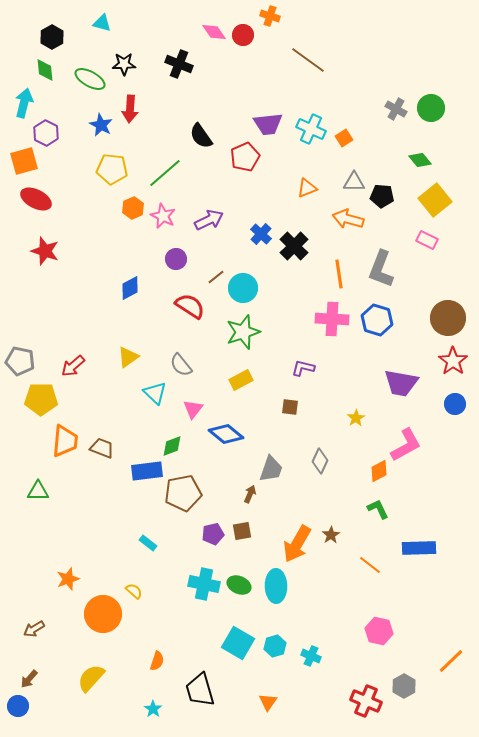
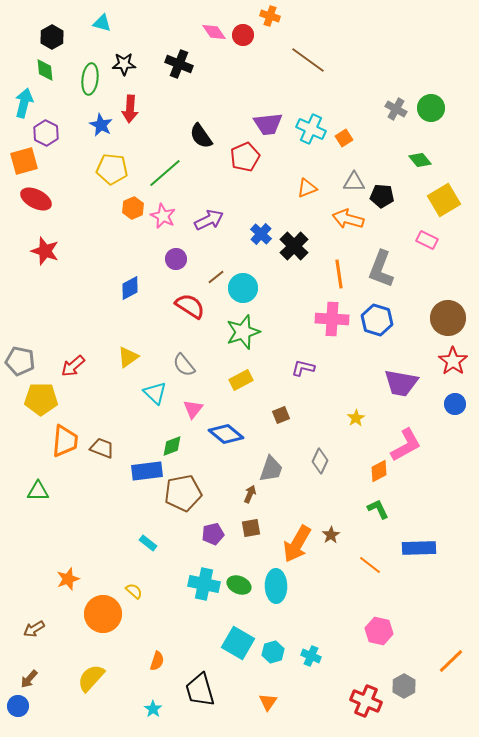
green ellipse at (90, 79): rotated 68 degrees clockwise
yellow square at (435, 200): moved 9 px right; rotated 8 degrees clockwise
gray semicircle at (181, 365): moved 3 px right
brown square at (290, 407): moved 9 px left, 8 px down; rotated 30 degrees counterclockwise
brown square at (242, 531): moved 9 px right, 3 px up
cyan hexagon at (275, 646): moved 2 px left, 6 px down
